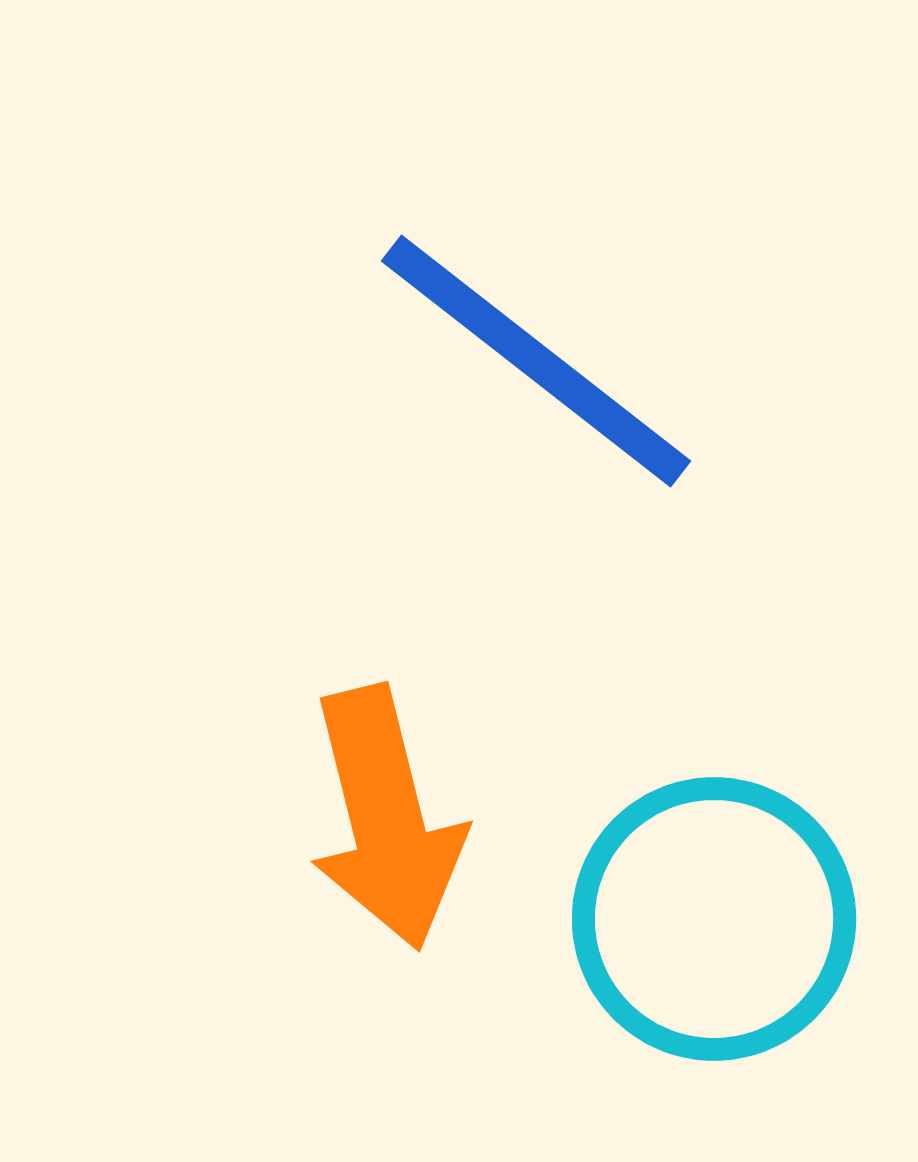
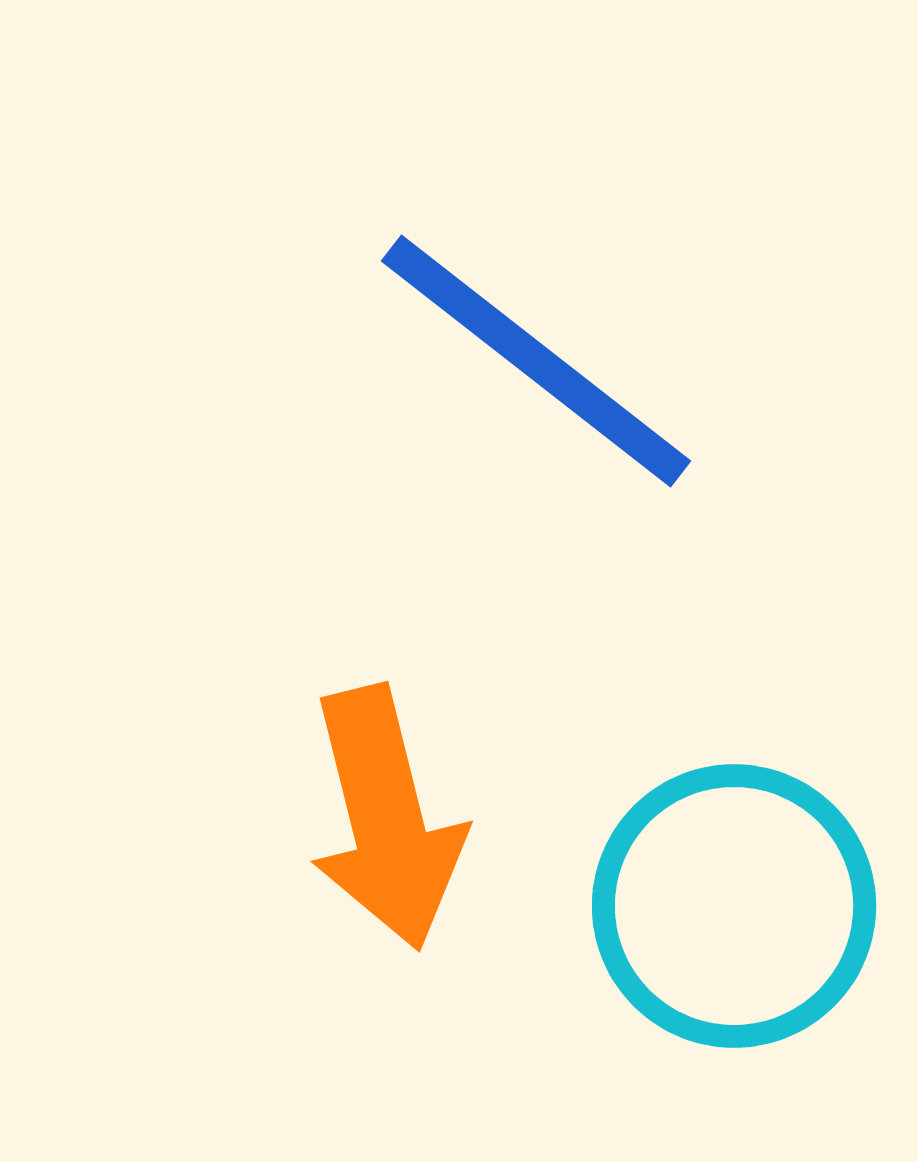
cyan circle: moved 20 px right, 13 px up
